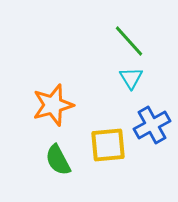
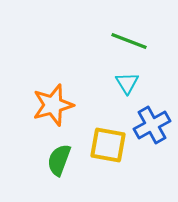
green line: rotated 27 degrees counterclockwise
cyan triangle: moved 4 px left, 5 px down
yellow square: rotated 15 degrees clockwise
green semicircle: moved 1 px right; rotated 48 degrees clockwise
